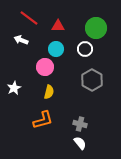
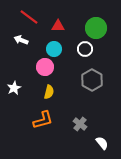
red line: moved 1 px up
cyan circle: moved 2 px left
gray cross: rotated 24 degrees clockwise
white semicircle: moved 22 px right
